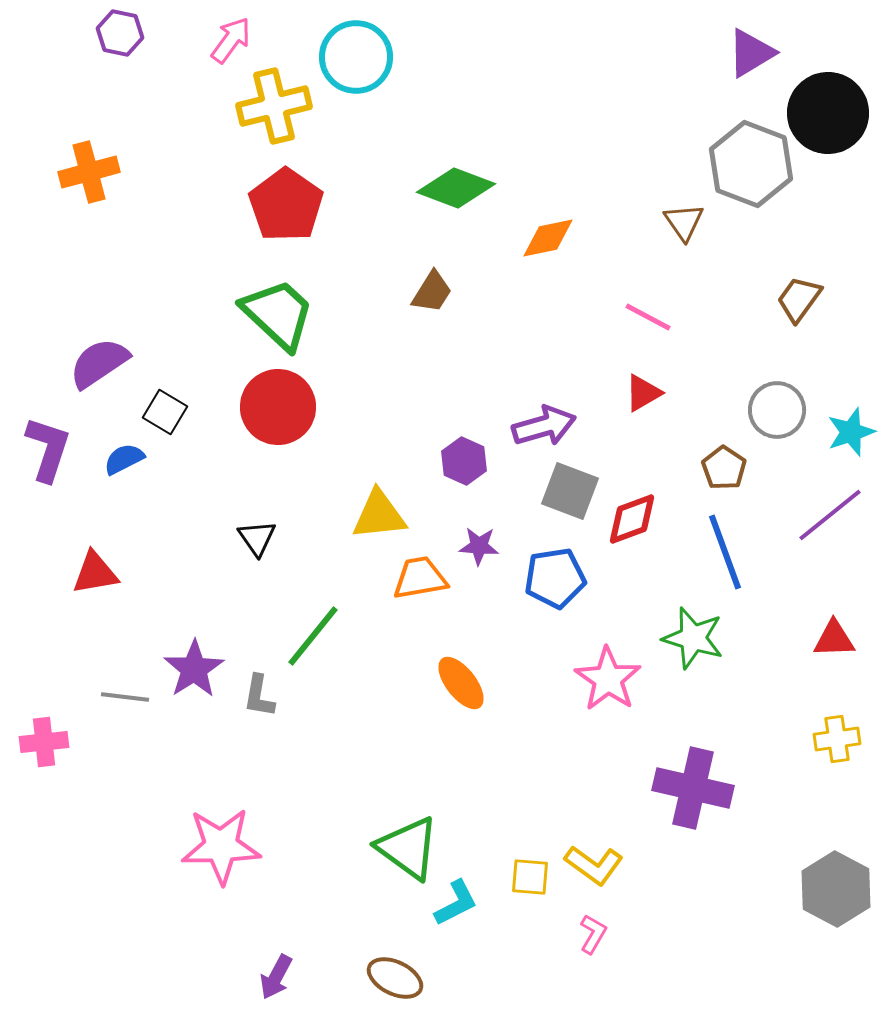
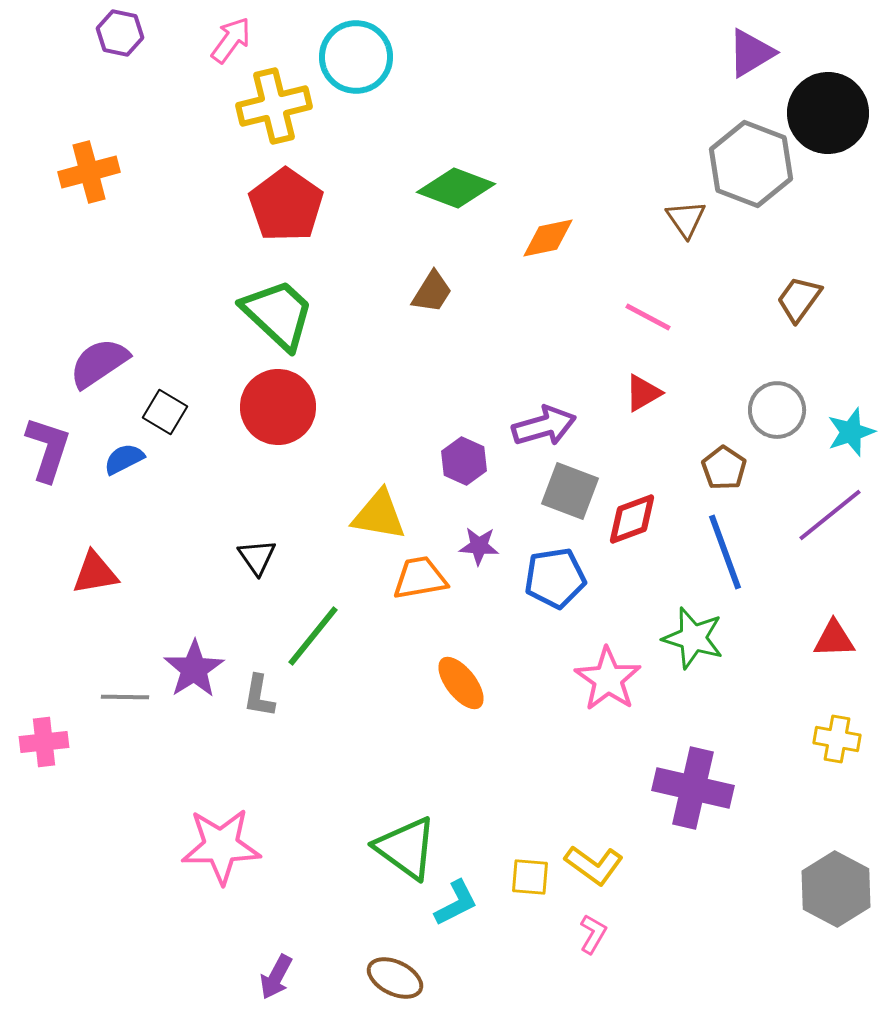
brown triangle at (684, 222): moved 2 px right, 3 px up
yellow triangle at (379, 515): rotated 16 degrees clockwise
black triangle at (257, 538): moved 19 px down
gray line at (125, 697): rotated 6 degrees counterclockwise
yellow cross at (837, 739): rotated 18 degrees clockwise
green triangle at (408, 848): moved 2 px left
